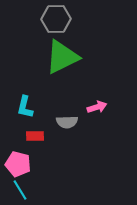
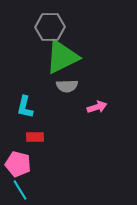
gray hexagon: moved 6 px left, 8 px down
gray semicircle: moved 36 px up
red rectangle: moved 1 px down
